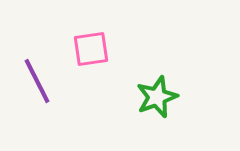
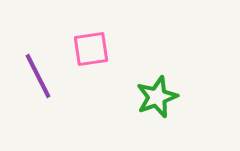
purple line: moved 1 px right, 5 px up
